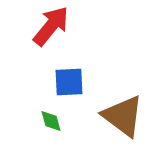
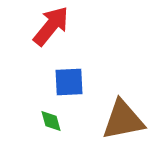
brown triangle: moved 4 px down; rotated 48 degrees counterclockwise
